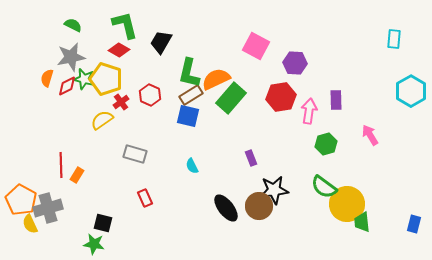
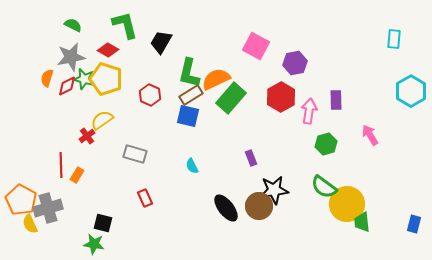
red diamond at (119, 50): moved 11 px left
purple hexagon at (295, 63): rotated 15 degrees counterclockwise
red hexagon at (281, 97): rotated 20 degrees counterclockwise
red cross at (121, 102): moved 34 px left, 34 px down
